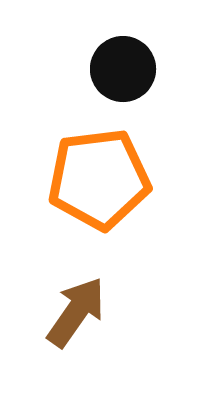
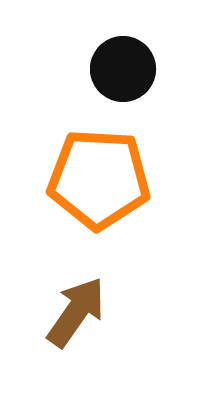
orange pentagon: rotated 10 degrees clockwise
